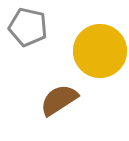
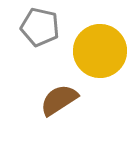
gray pentagon: moved 12 px right
